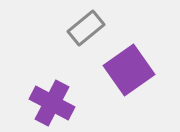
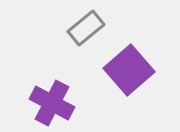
purple square: rotated 6 degrees counterclockwise
